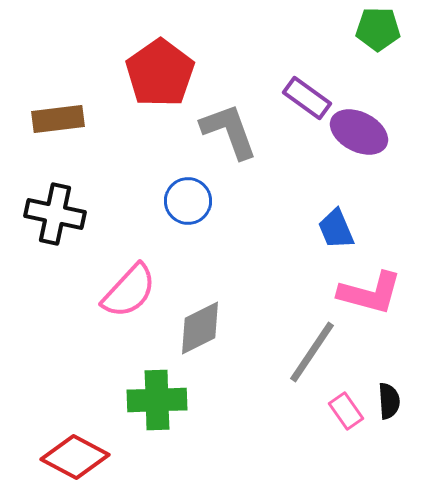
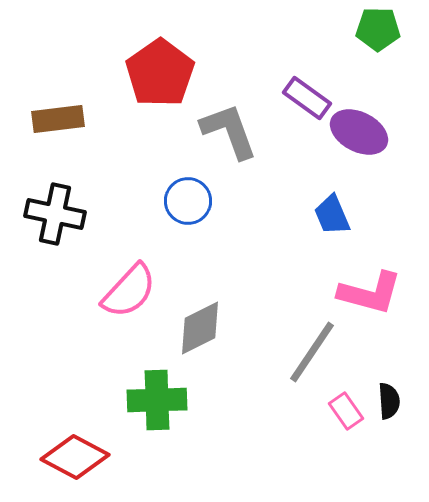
blue trapezoid: moved 4 px left, 14 px up
